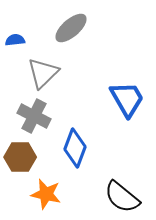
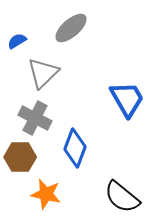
blue semicircle: moved 2 px right, 1 px down; rotated 24 degrees counterclockwise
gray cross: moved 1 px right, 2 px down
